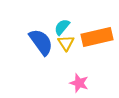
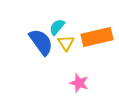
cyan semicircle: moved 5 px left
